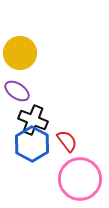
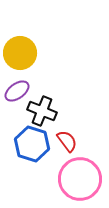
purple ellipse: rotated 70 degrees counterclockwise
black cross: moved 9 px right, 9 px up
blue hexagon: rotated 12 degrees counterclockwise
